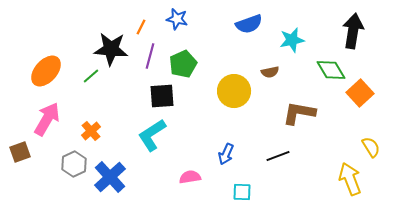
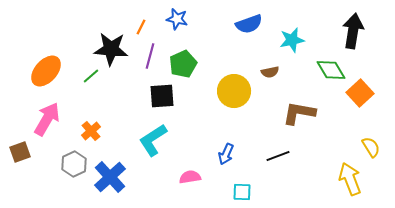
cyan L-shape: moved 1 px right, 5 px down
